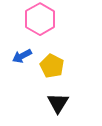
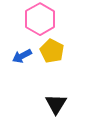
yellow pentagon: moved 15 px up
black triangle: moved 2 px left, 1 px down
